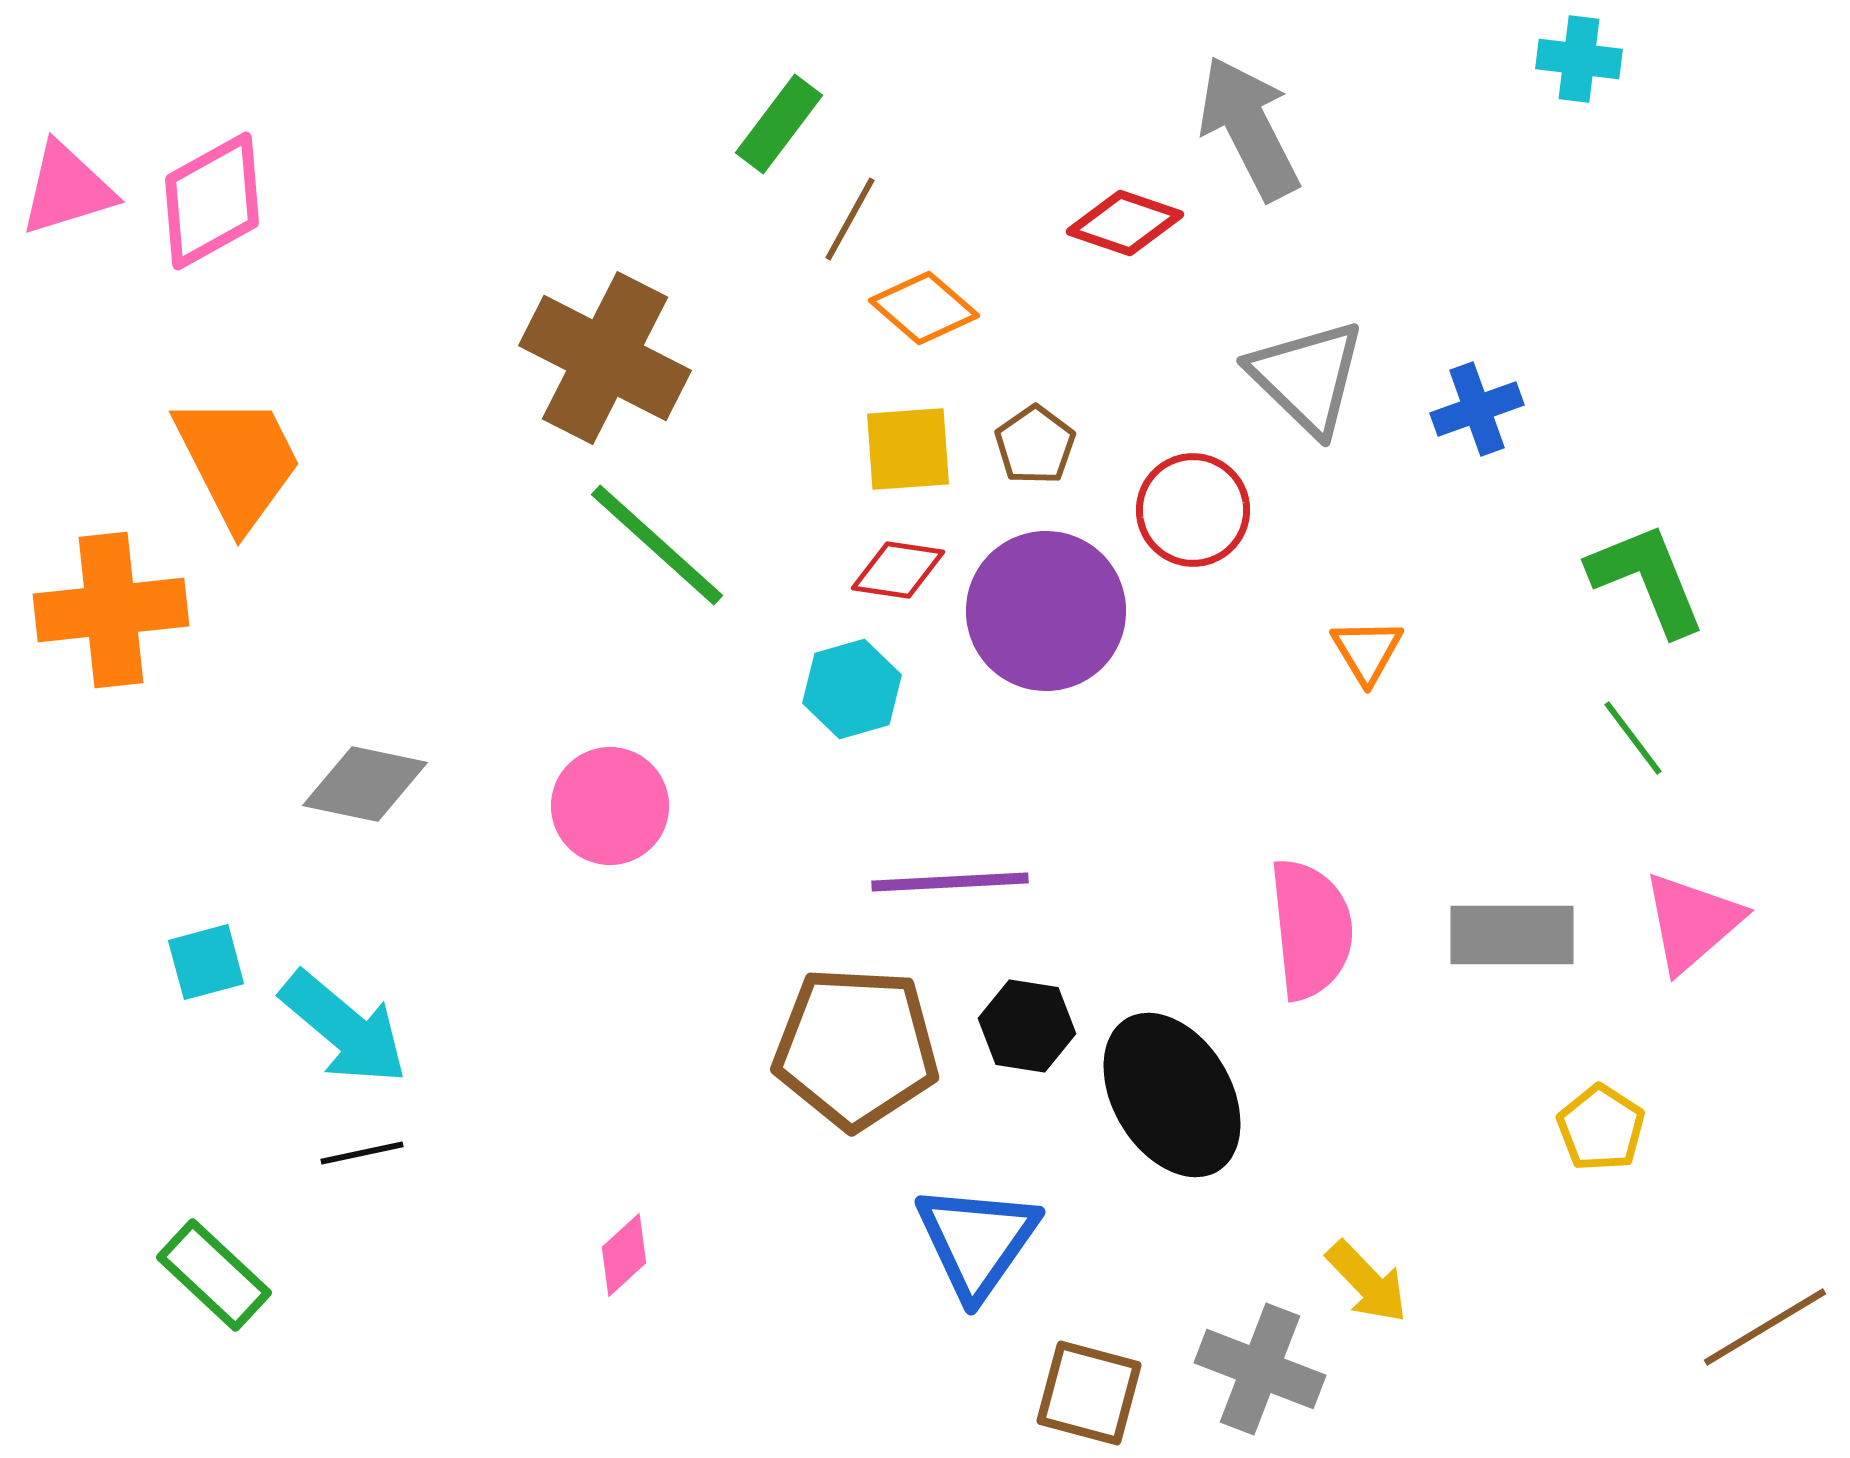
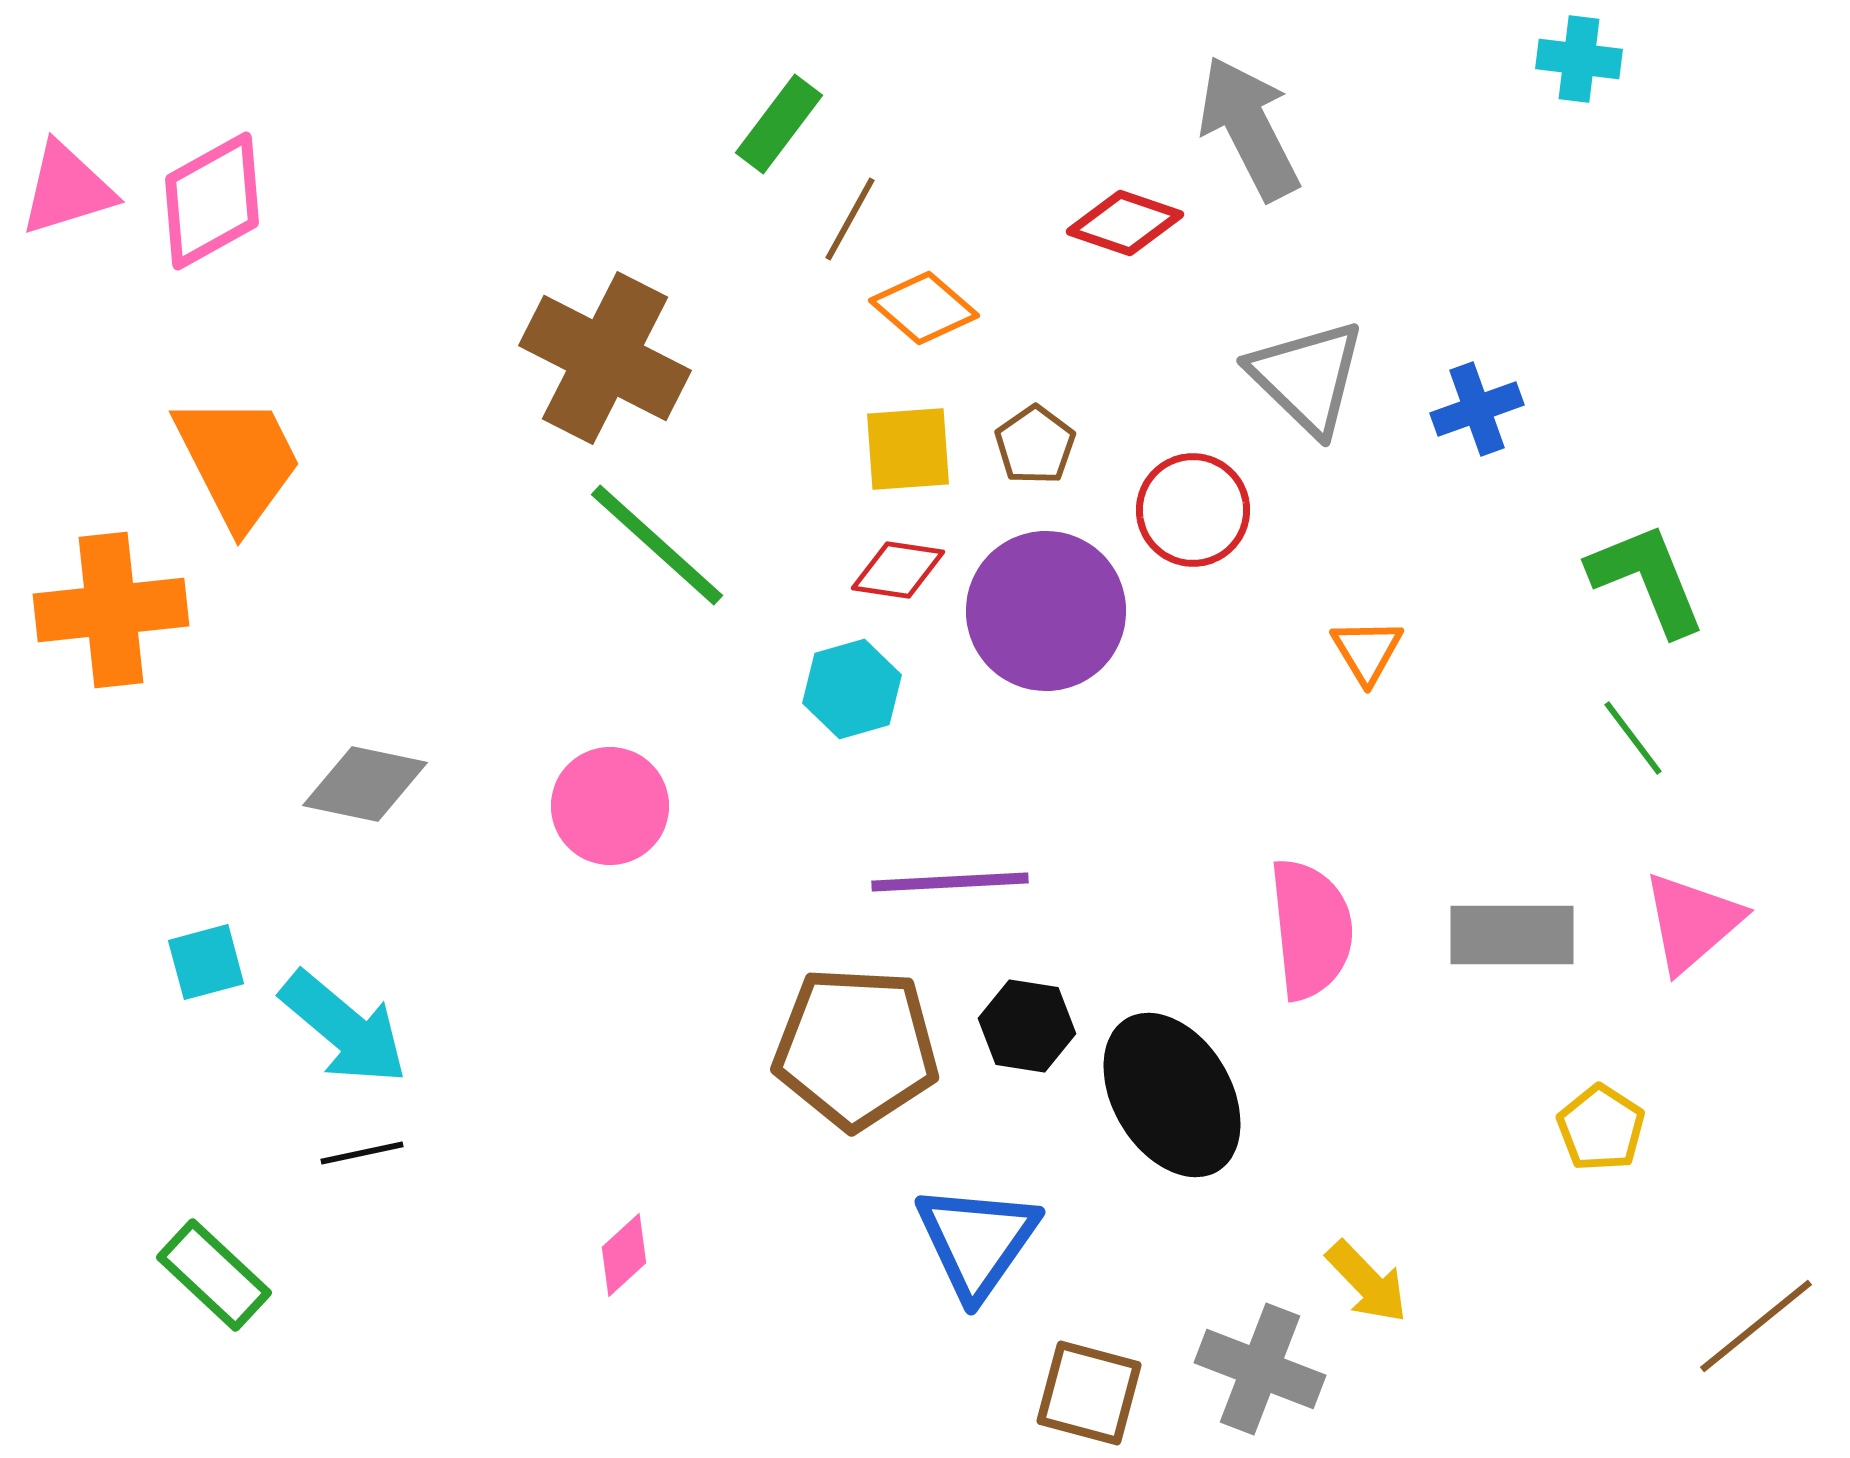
brown line at (1765, 1327): moved 9 px left, 1 px up; rotated 8 degrees counterclockwise
